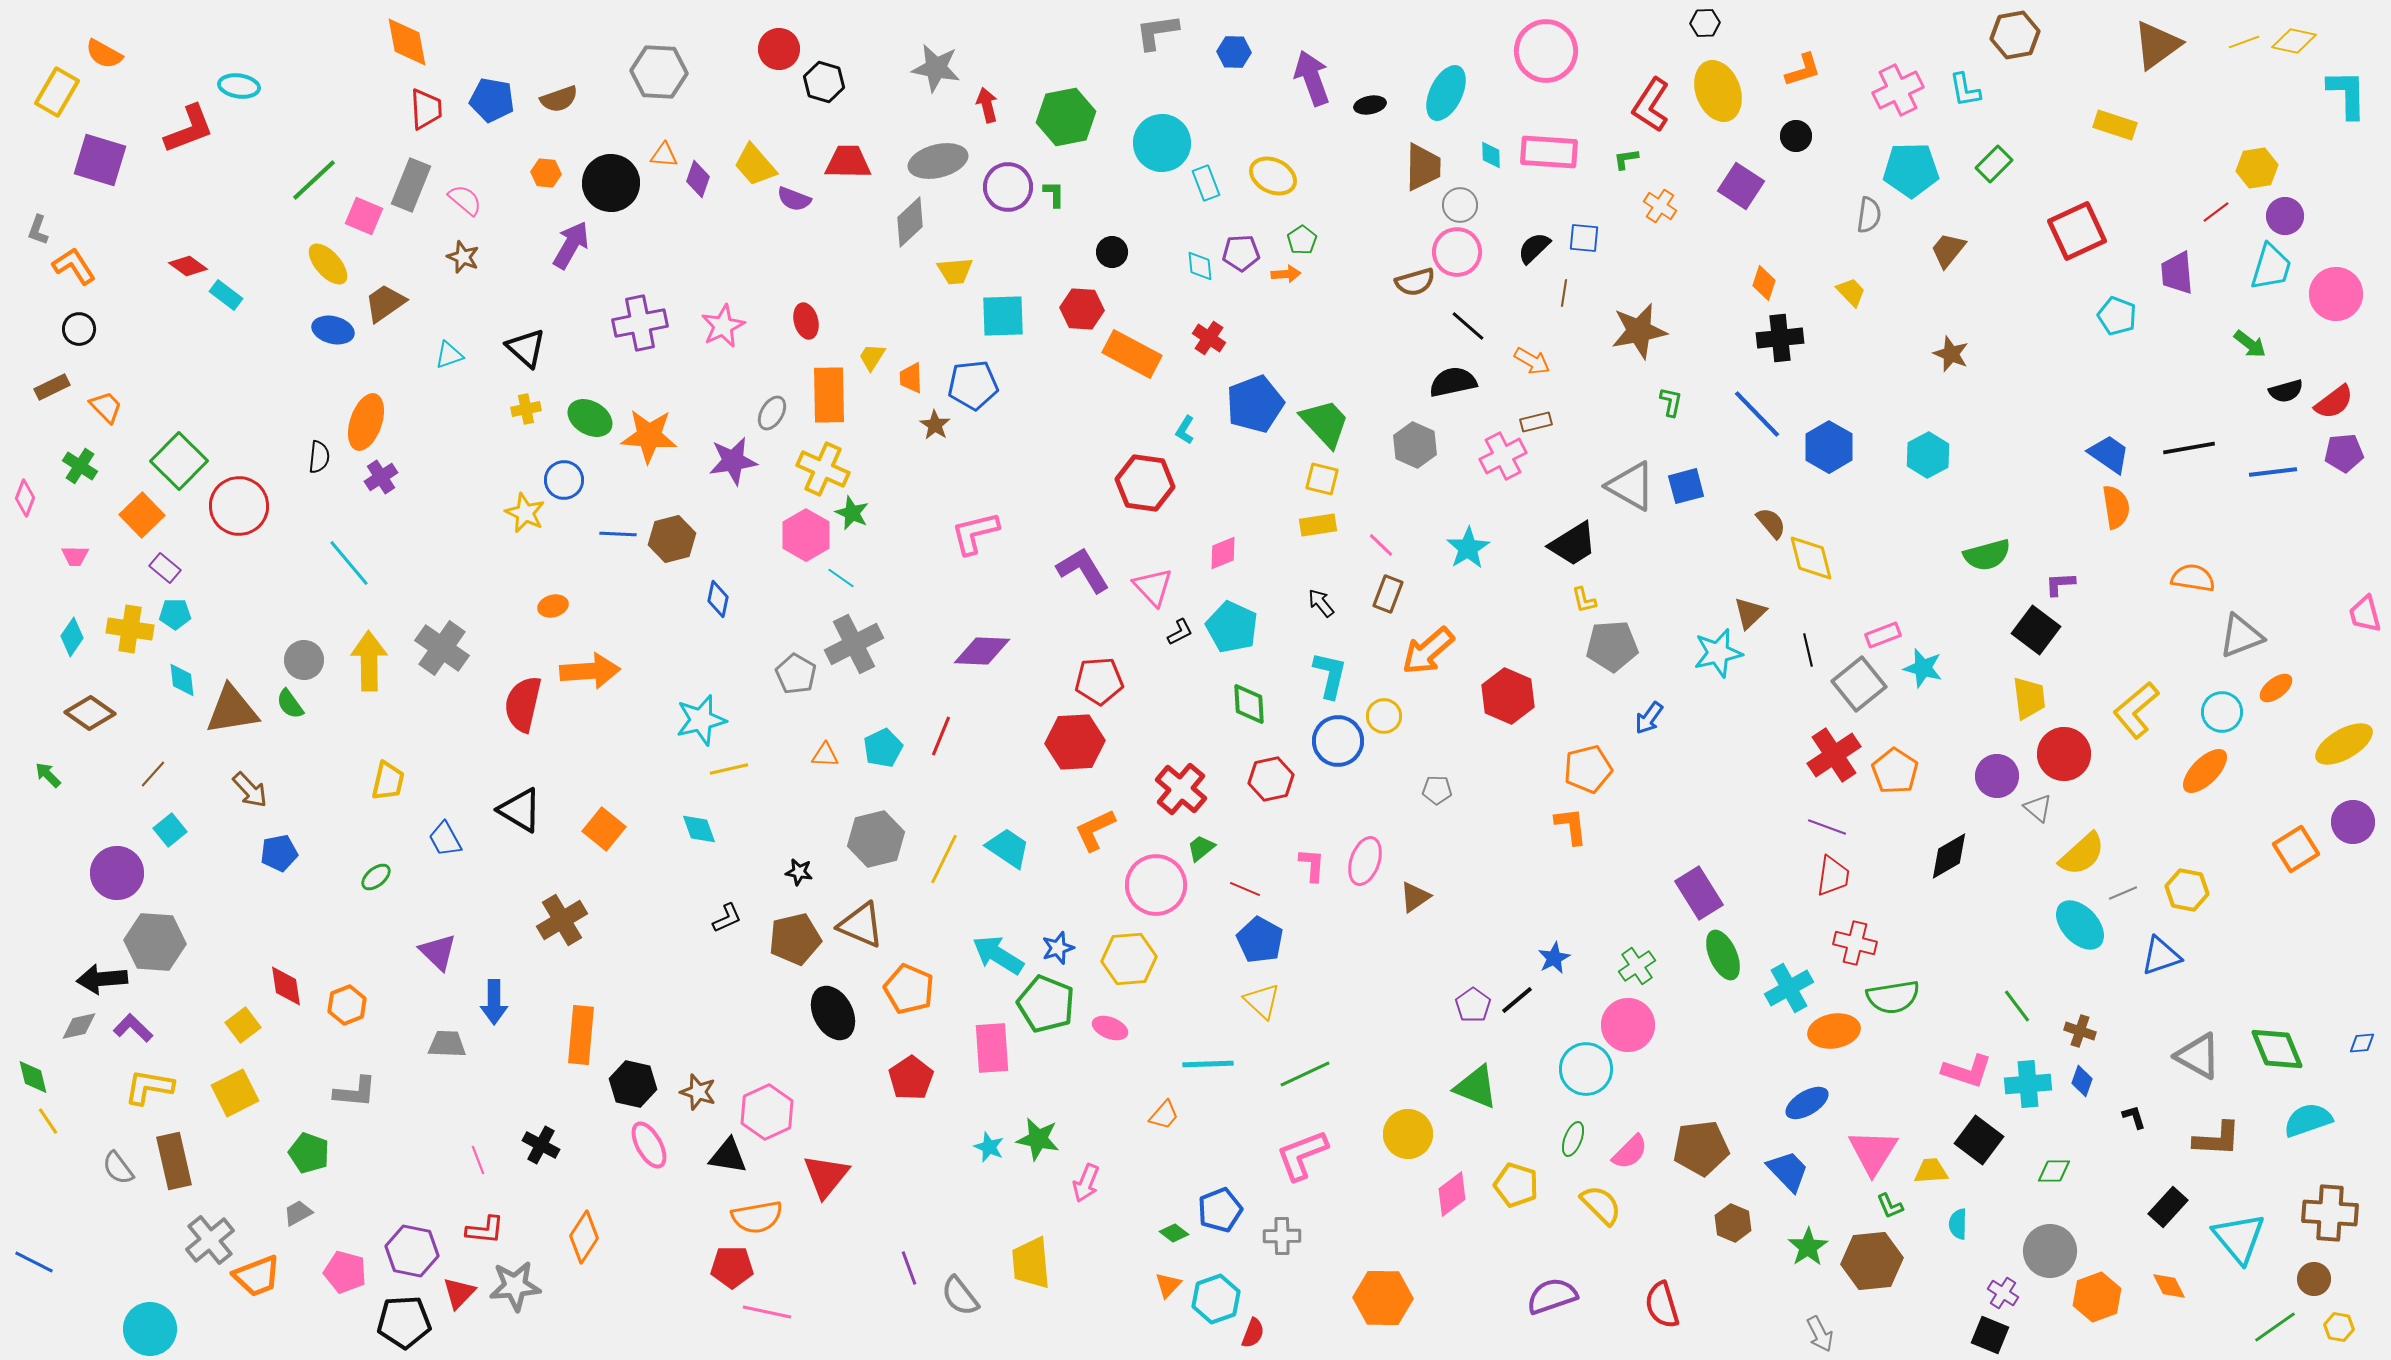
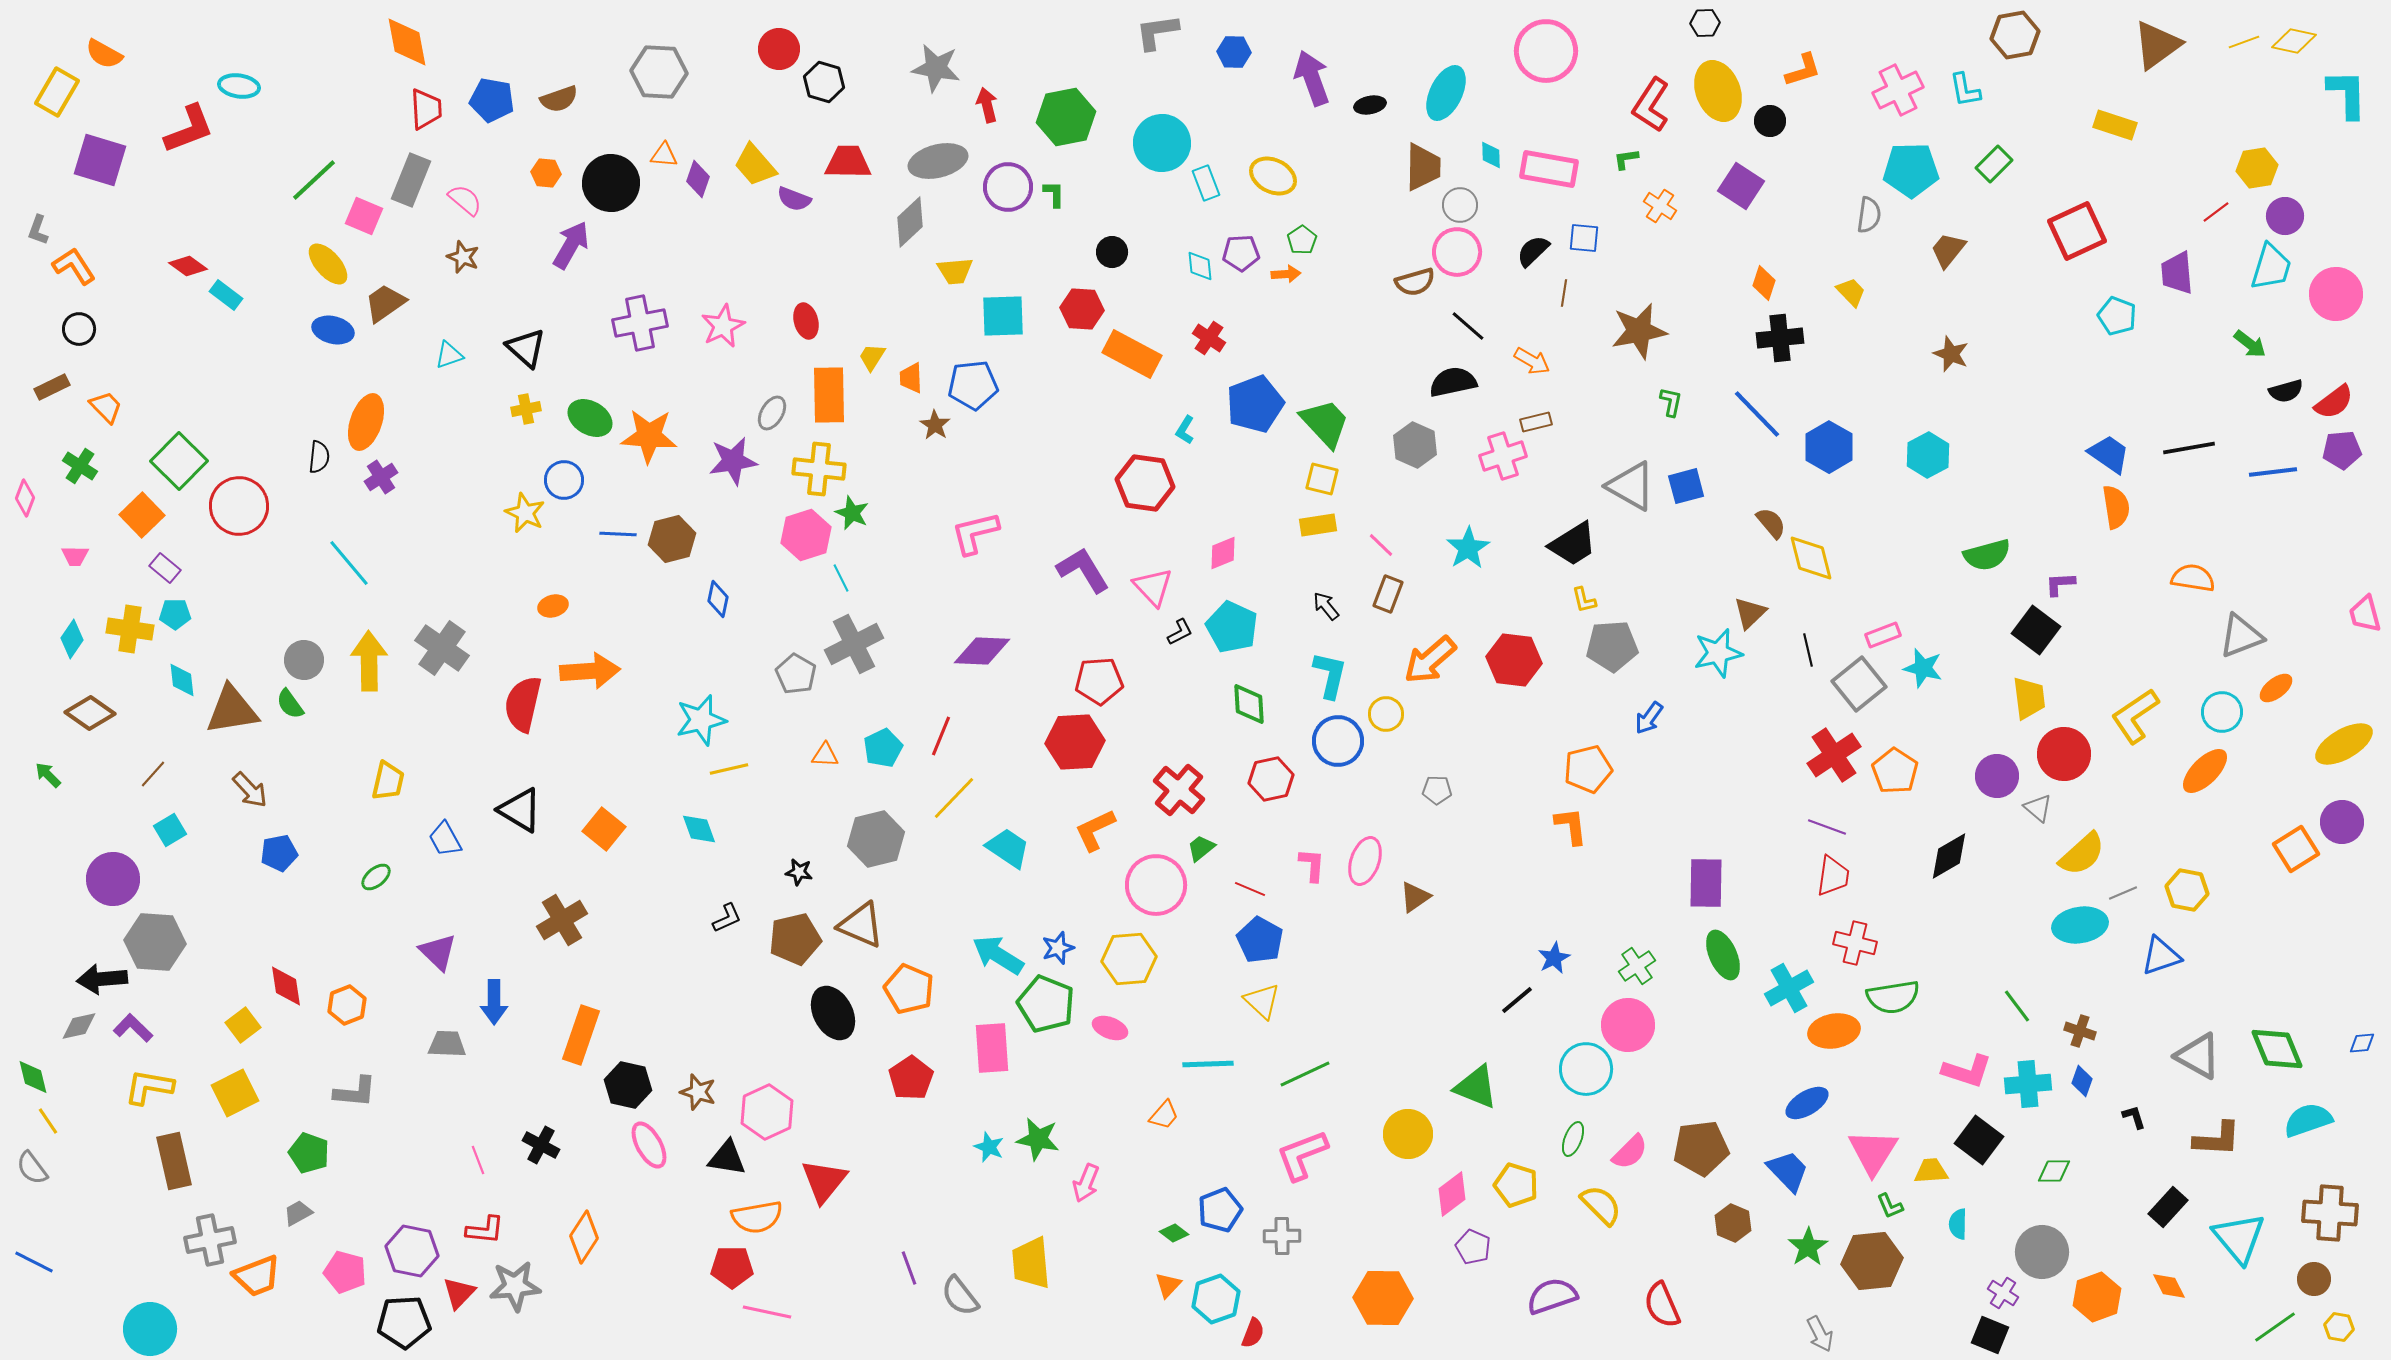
black circle at (1796, 136): moved 26 px left, 15 px up
pink rectangle at (1549, 152): moved 17 px down; rotated 6 degrees clockwise
gray rectangle at (411, 185): moved 5 px up
black semicircle at (1534, 248): moved 1 px left, 3 px down
purple pentagon at (2344, 453): moved 2 px left, 3 px up
pink cross at (1503, 456): rotated 9 degrees clockwise
yellow cross at (823, 469): moved 4 px left; rotated 18 degrees counterclockwise
pink hexagon at (806, 535): rotated 12 degrees clockwise
cyan line at (841, 578): rotated 28 degrees clockwise
black arrow at (1321, 603): moved 5 px right, 3 px down
cyan diamond at (72, 637): moved 2 px down
orange arrow at (1428, 651): moved 2 px right, 9 px down
red hexagon at (1508, 696): moved 6 px right, 36 px up; rotated 16 degrees counterclockwise
yellow L-shape at (2136, 710): moved 1 px left, 6 px down; rotated 6 degrees clockwise
yellow circle at (1384, 716): moved 2 px right, 2 px up
red cross at (1181, 789): moved 2 px left, 1 px down
purple circle at (2353, 822): moved 11 px left
cyan square at (170, 830): rotated 8 degrees clockwise
yellow line at (944, 859): moved 10 px right, 61 px up; rotated 18 degrees clockwise
purple circle at (117, 873): moved 4 px left, 6 px down
red line at (1245, 889): moved 5 px right
purple rectangle at (1699, 893): moved 7 px right, 10 px up; rotated 33 degrees clockwise
cyan ellipse at (2080, 925): rotated 56 degrees counterclockwise
purple pentagon at (1473, 1005): moved 242 px down; rotated 12 degrees counterclockwise
orange rectangle at (581, 1035): rotated 14 degrees clockwise
black hexagon at (633, 1084): moved 5 px left, 1 px down
black triangle at (728, 1156): moved 1 px left, 2 px down
gray semicircle at (118, 1168): moved 86 px left
red triangle at (826, 1176): moved 2 px left, 5 px down
gray cross at (210, 1240): rotated 27 degrees clockwise
gray circle at (2050, 1251): moved 8 px left, 1 px down
red semicircle at (1662, 1305): rotated 6 degrees counterclockwise
